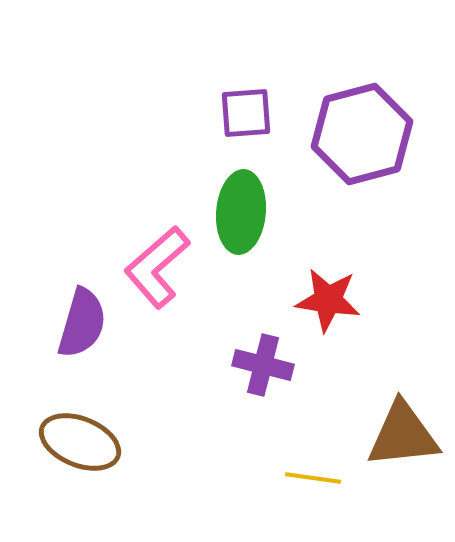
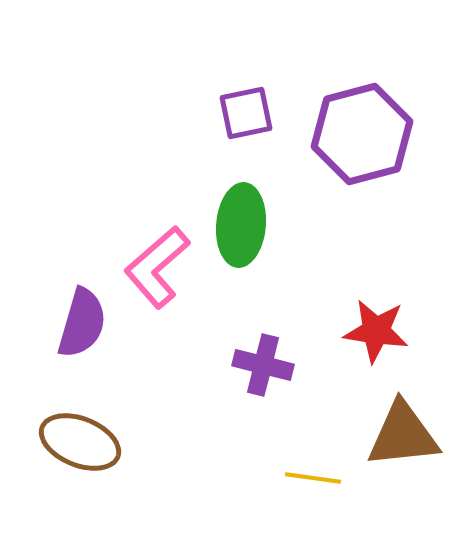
purple square: rotated 8 degrees counterclockwise
green ellipse: moved 13 px down
red star: moved 48 px right, 31 px down
